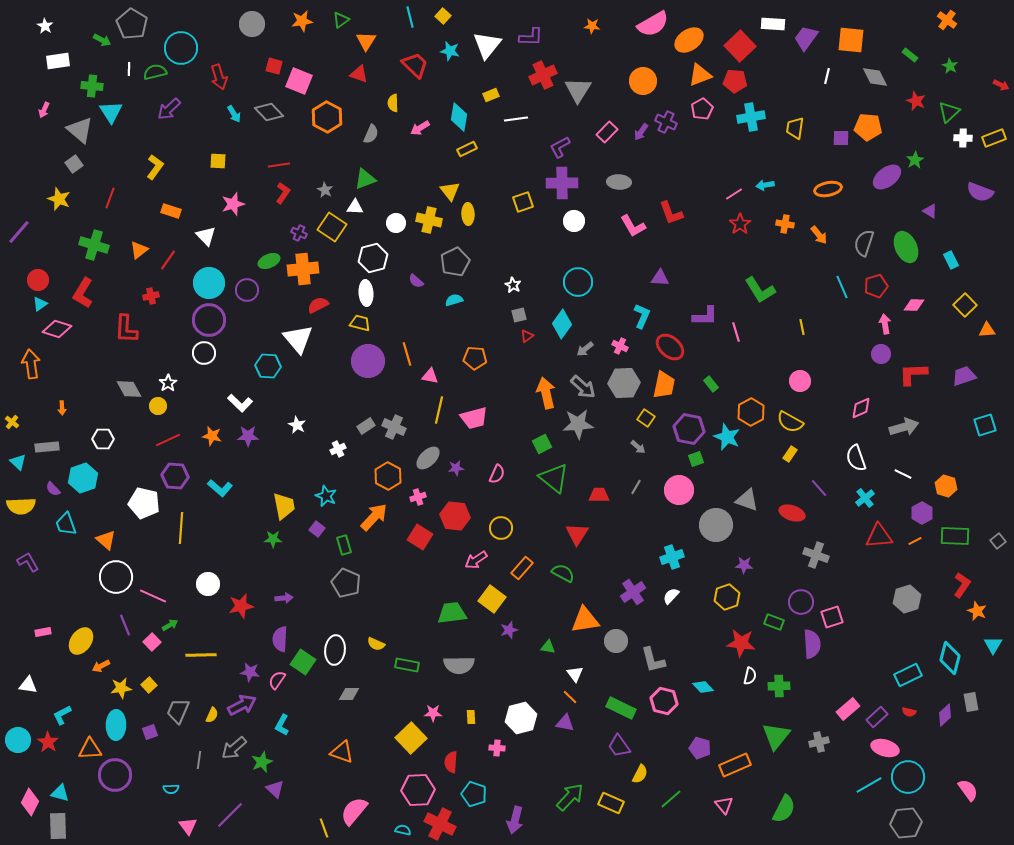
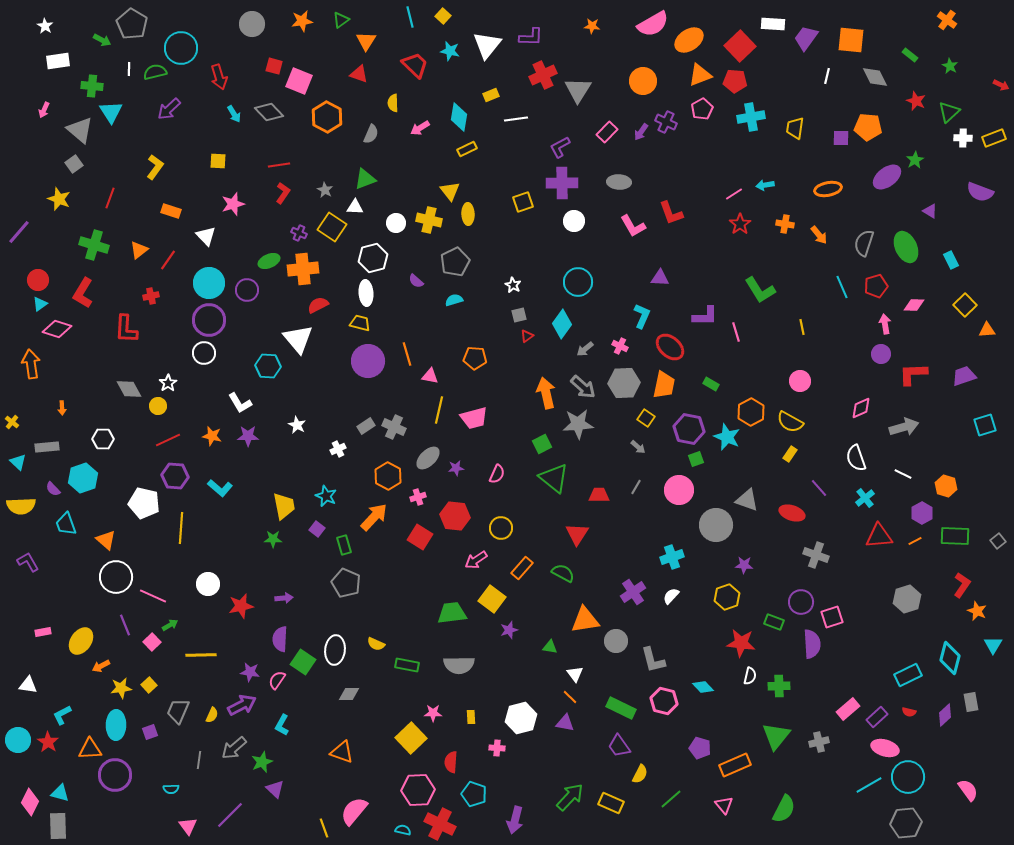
green rectangle at (711, 384): rotated 21 degrees counterclockwise
white L-shape at (240, 403): rotated 15 degrees clockwise
green triangle at (548, 647): moved 2 px right
